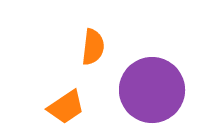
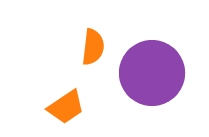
purple circle: moved 17 px up
